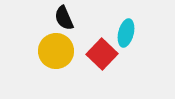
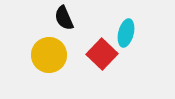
yellow circle: moved 7 px left, 4 px down
